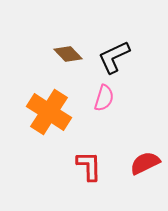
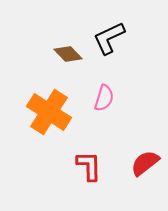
black L-shape: moved 5 px left, 19 px up
red semicircle: rotated 12 degrees counterclockwise
